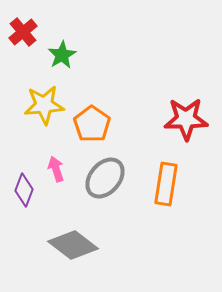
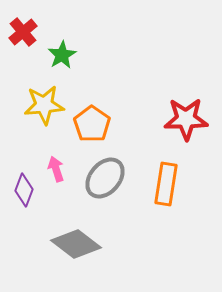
gray diamond: moved 3 px right, 1 px up
